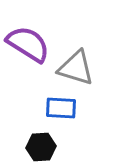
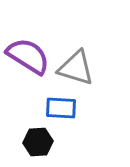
purple semicircle: moved 12 px down
black hexagon: moved 3 px left, 5 px up
